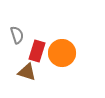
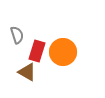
orange circle: moved 1 px right, 1 px up
brown triangle: rotated 12 degrees clockwise
